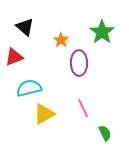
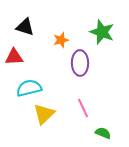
black triangle: rotated 24 degrees counterclockwise
green star: rotated 15 degrees counterclockwise
orange star: rotated 21 degrees clockwise
red triangle: rotated 18 degrees clockwise
purple ellipse: moved 1 px right
yellow triangle: rotated 15 degrees counterclockwise
green semicircle: moved 2 px left; rotated 42 degrees counterclockwise
